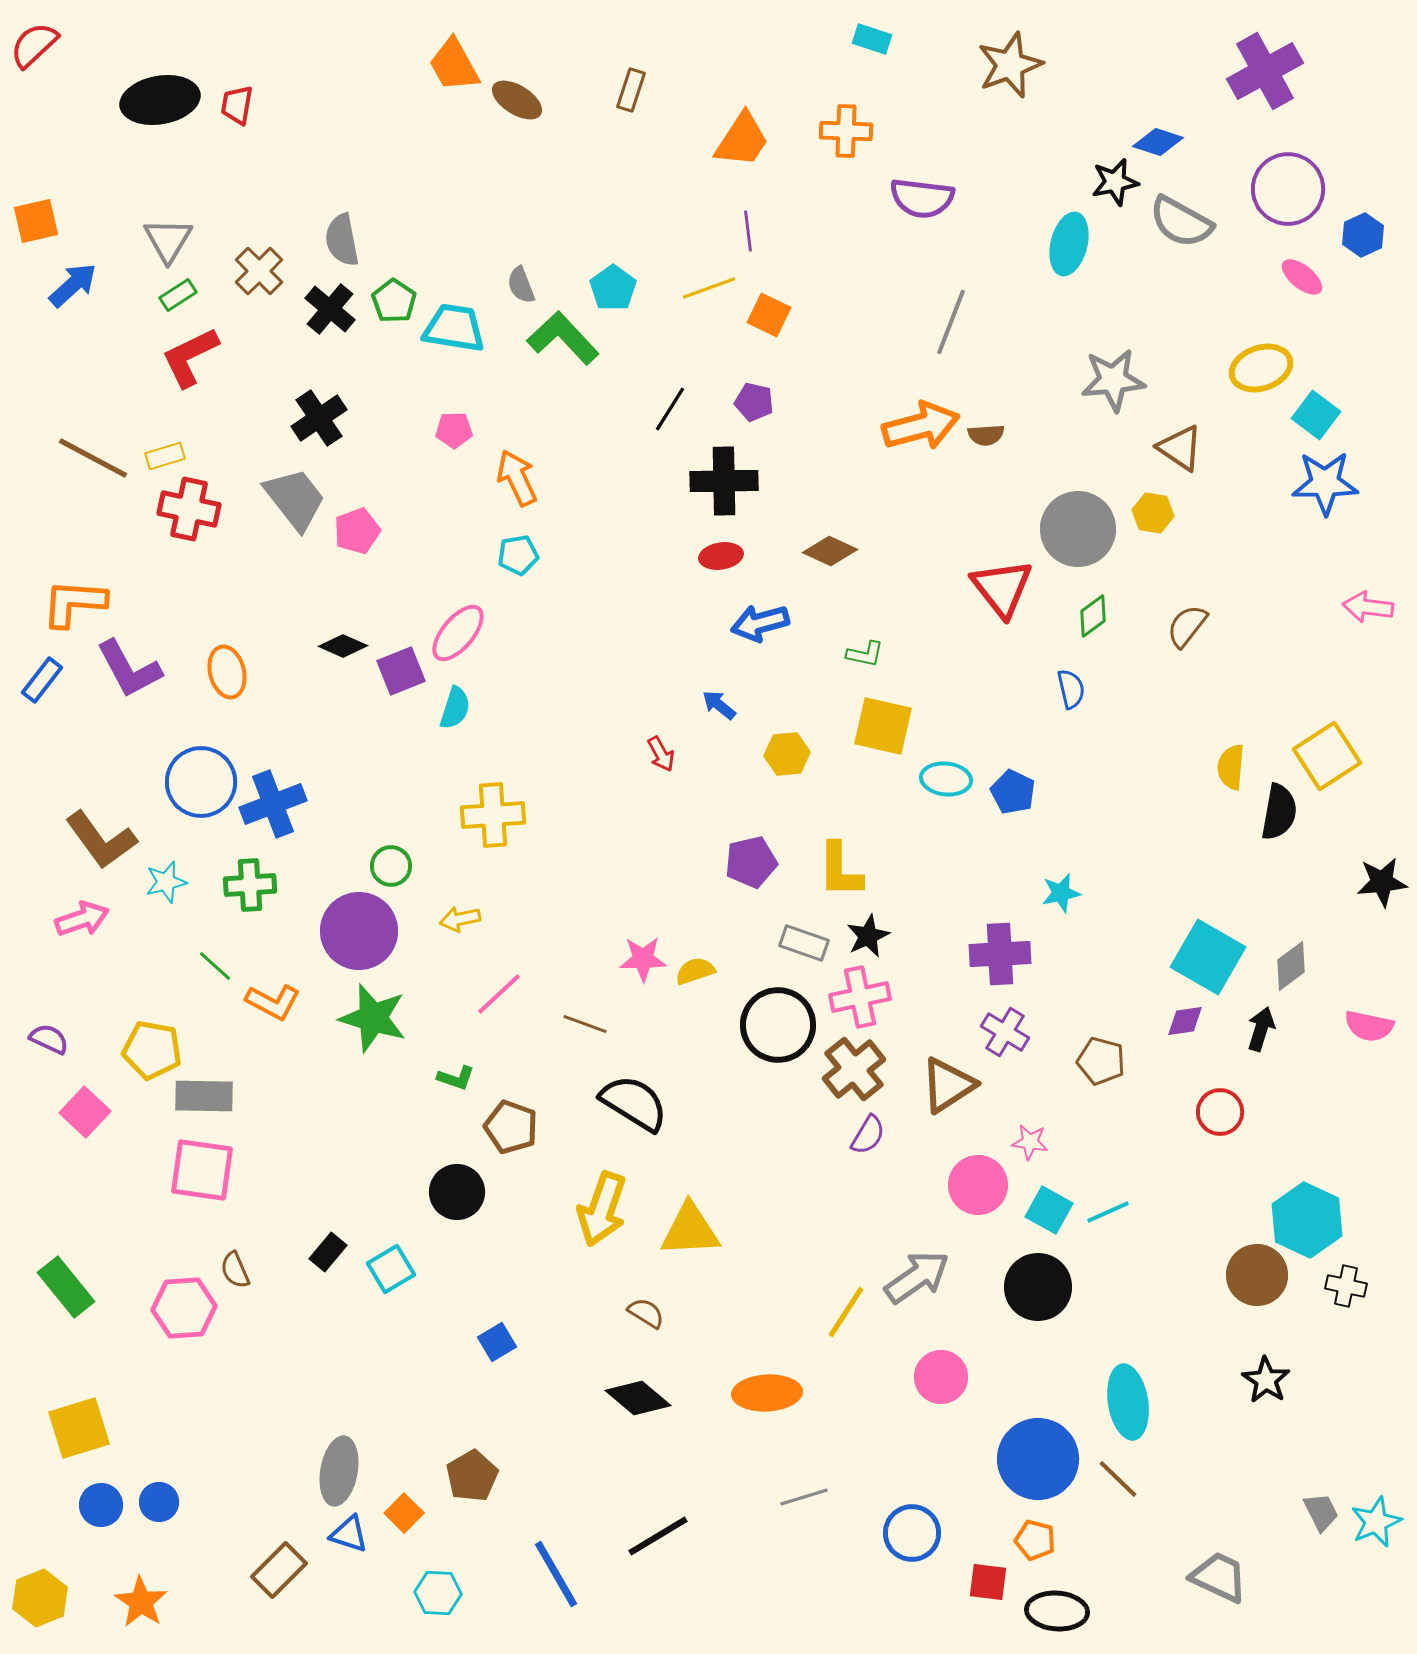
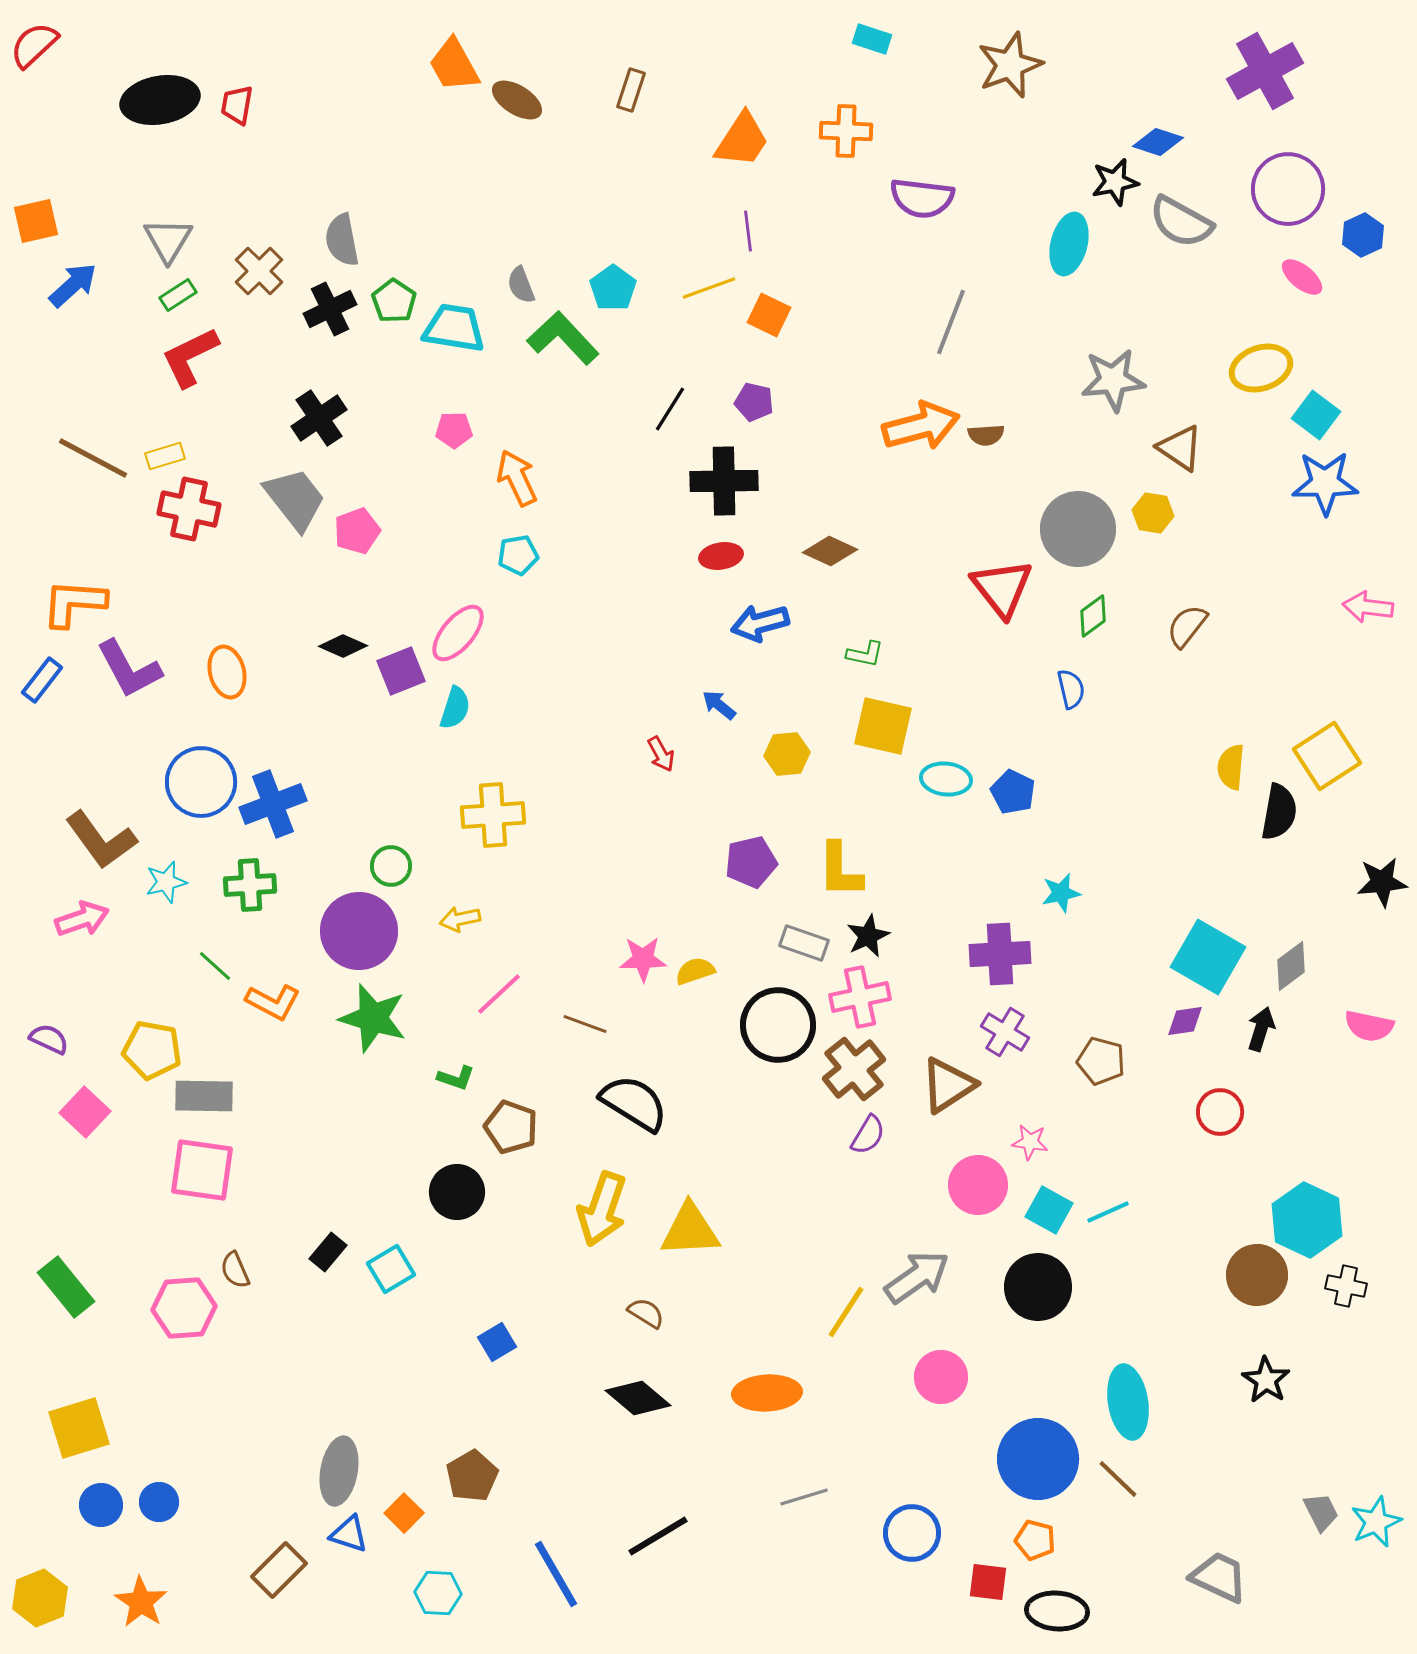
black cross at (330, 309): rotated 24 degrees clockwise
